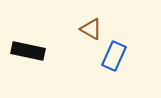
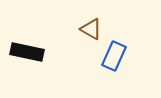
black rectangle: moved 1 px left, 1 px down
